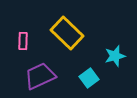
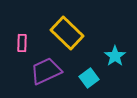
pink rectangle: moved 1 px left, 2 px down
cyan star: rotated 20 degrees counterclockwise
purple trapezoid: moved 6 px right, 5 px up
